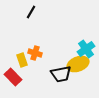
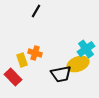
black line: moved 5 px right, 1 px up
